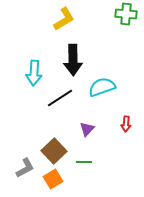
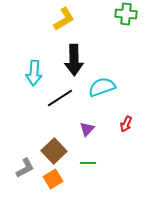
black arrow: moved 1 px right
red arrow: rotated 21 degrees clockwise
green line: moved 4 px right, 1 px down
